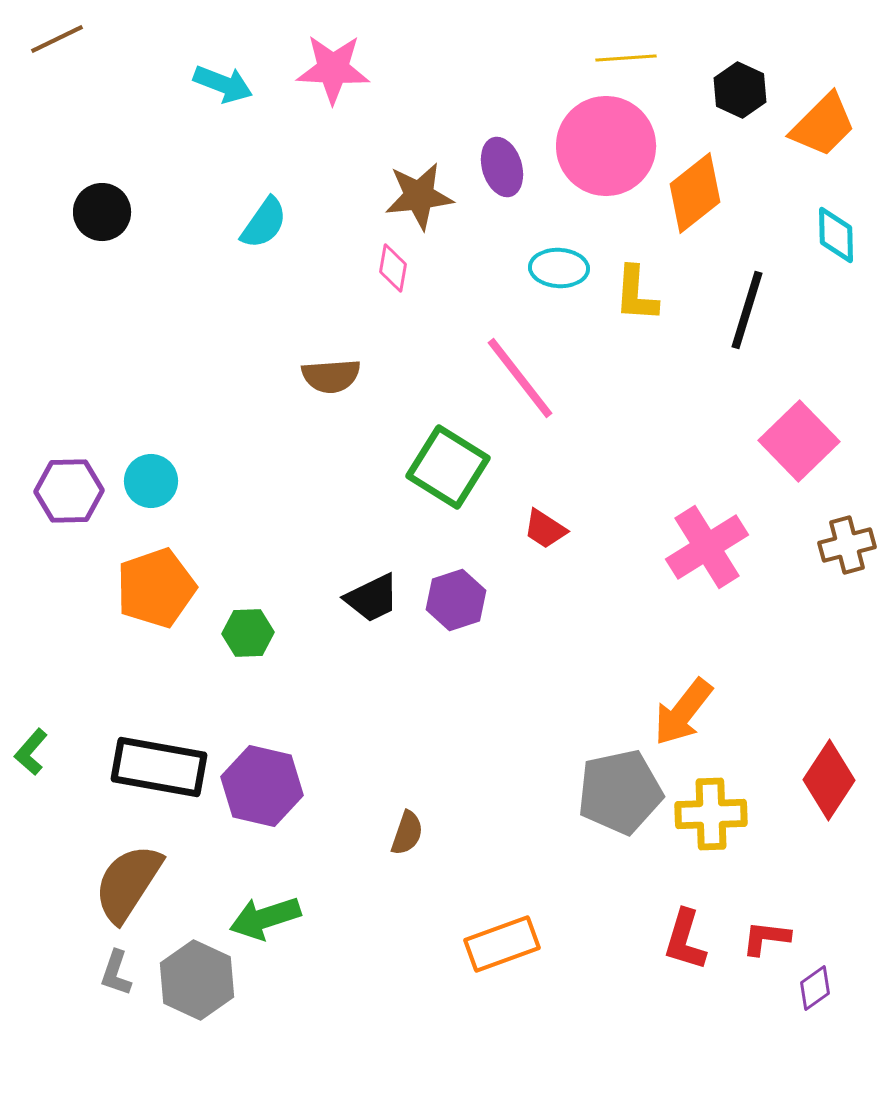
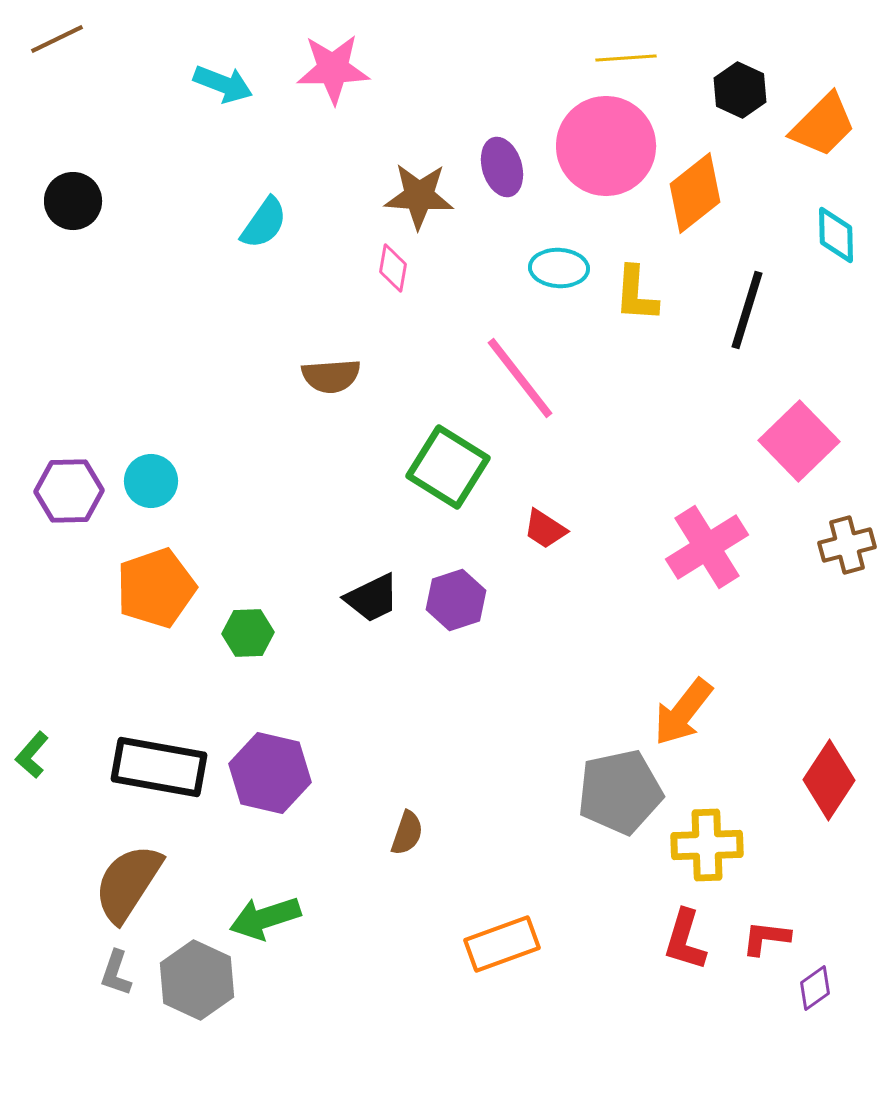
pink star at (333, 69): rotated 4 degrees counterclockwise
brown star at (419, 196): rotated 10 degrees clockwise
black circle at (102, 212): moved 29 px left, 11 px up
green L-shape at (31, 752): moved 1 px right, 3 px down
purple hexagon at (262, 786): moved 8 px right, 13 px up
yellow cross at (711, 814): moved 4 px left, 31 px down
